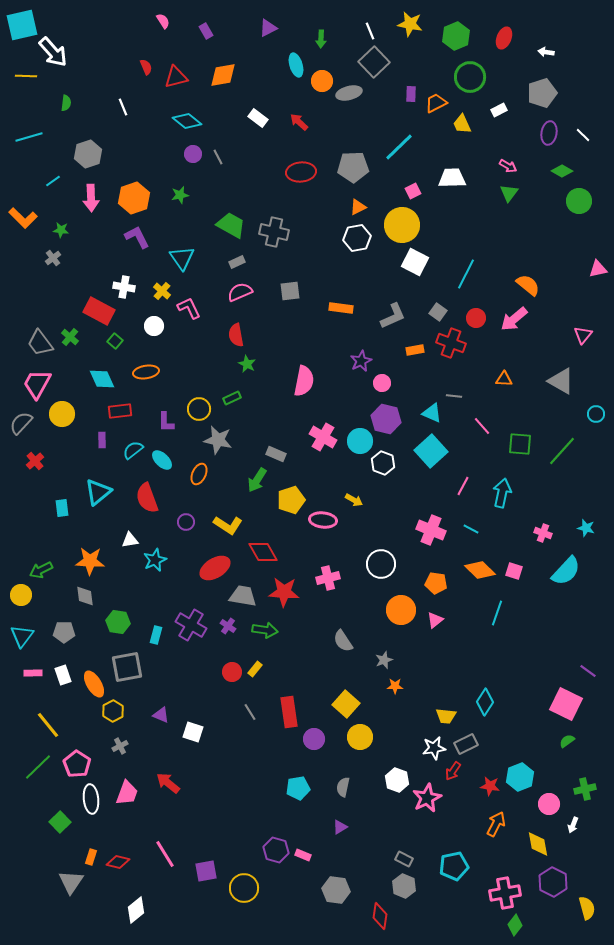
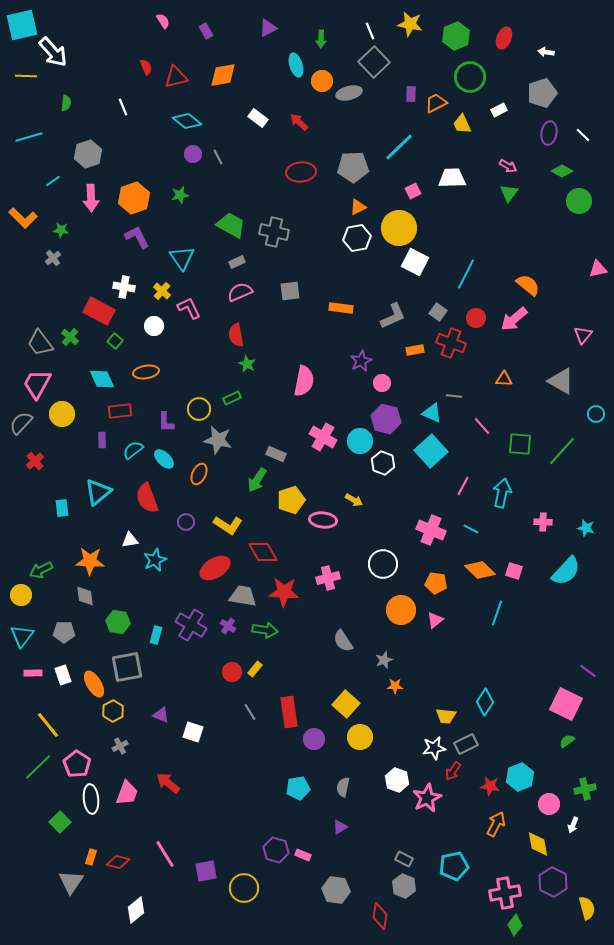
yellow circle at (402, 225): moved 3 px left, 3 px down
cyan ellipse at (162, 460): moved 2 px right, 1 px up
pink cross at (543, 533): moved 11 px up; rotated 18 degrees counterclockwise
white circle at (381, 564): moved 2 px right
